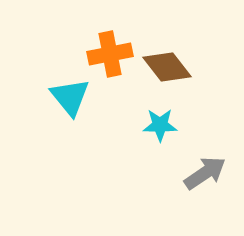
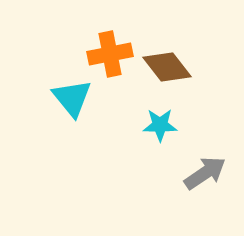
cyan triangle: moved 2 px right, 1 px down
